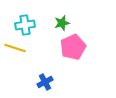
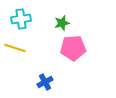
cyan cross: moved 4 px left, 6 px up
pink pentagon: moved 1 px down; rotated 20 degrees clockwise
